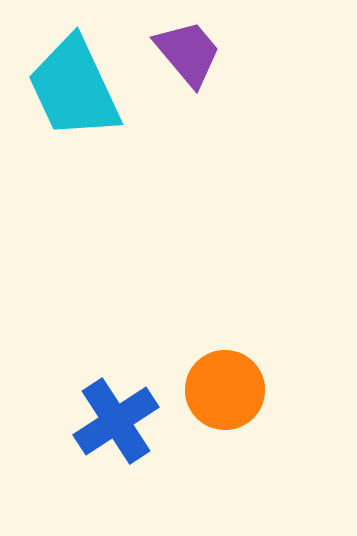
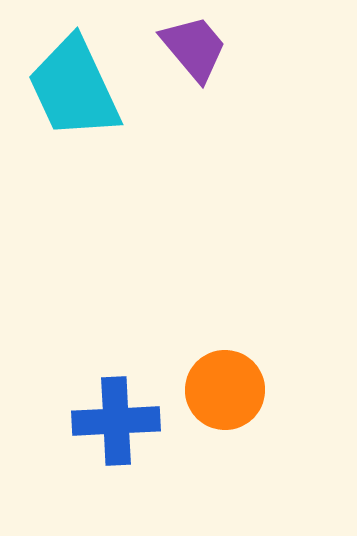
purple trapezoid: moved 6 px right, 5 px up
blue cross: rotated 30 degrees clockwise
